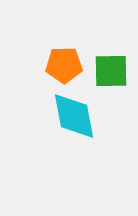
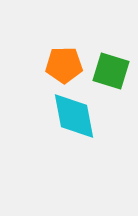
green square: rotated 18 degrees clockwise
